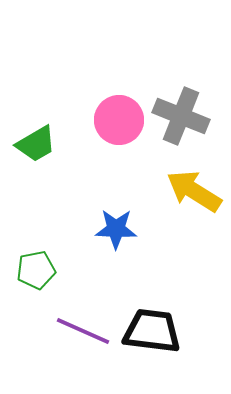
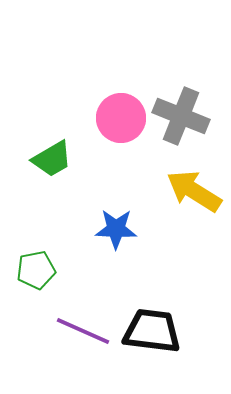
pink circle: moved 2 px right, 2 px up
green trapezoid: moved 16 px right, 15 px down
